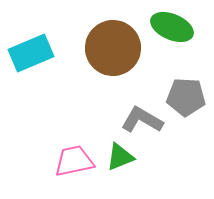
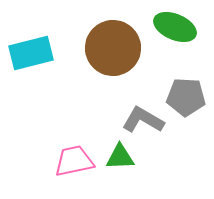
green ellipse: moved 3 px right
cyan rectangle: rotated 9 degrees clockwise
gray L-shape: moved 1 px right
green triangle: rotated 20 degrees clockwise
